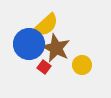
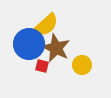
red square: moved 2 px left, 1 px up; rotated 24 degrees counterclockwise
